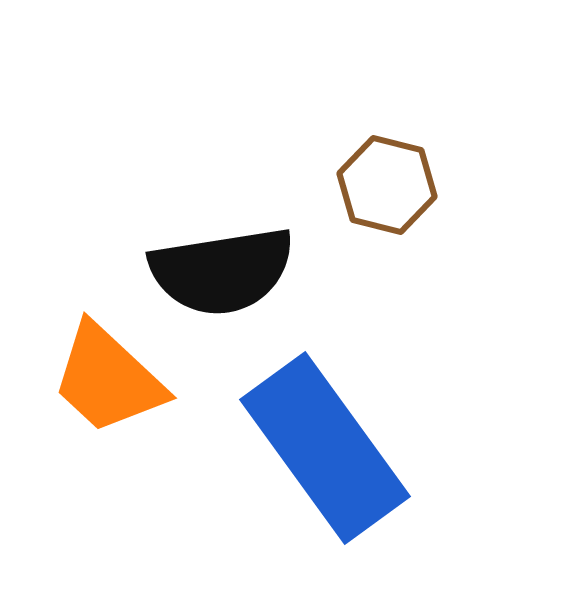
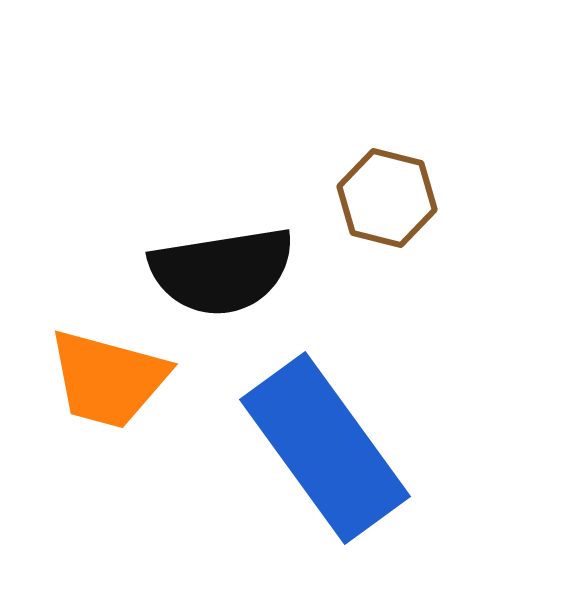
brown hexagon: moved 13 px down
orange trapezoid: rotated 28 degrees counterclockwise
